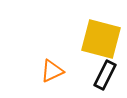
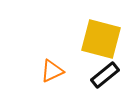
black rectangle: rotated 24 degrees clockwise
